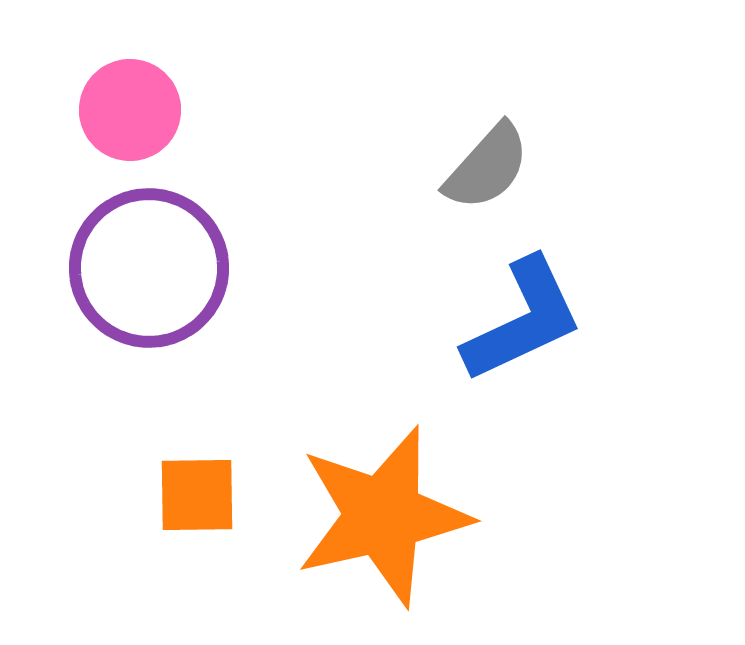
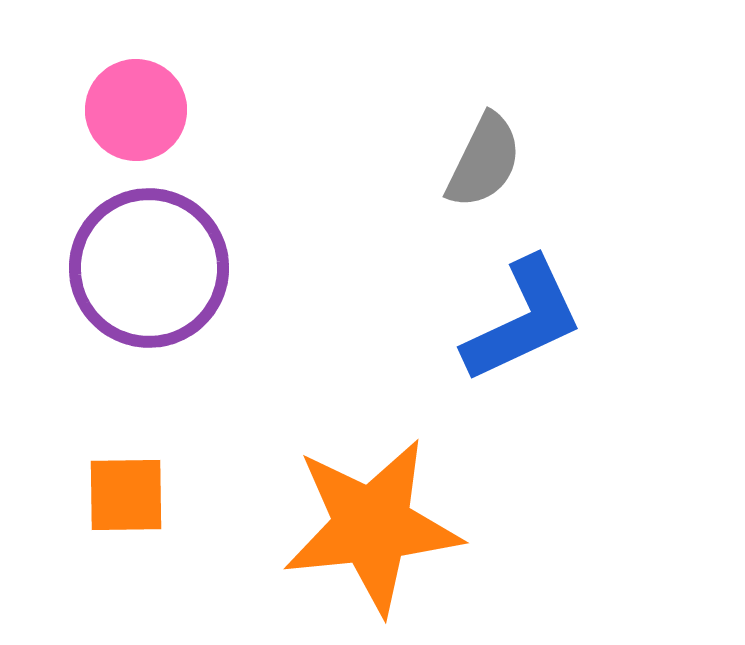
pink circle: moved 6 px right
gray semicircle: moved 3 px left, 6 px up; rotated 16 degrees counterclockwise
orange square: moved 71 px left
orange star: moved 11 px left, 10 px down; rotated 7 degrees clockwise
